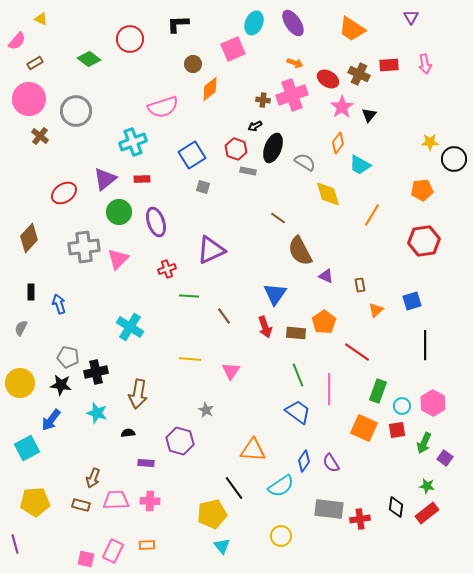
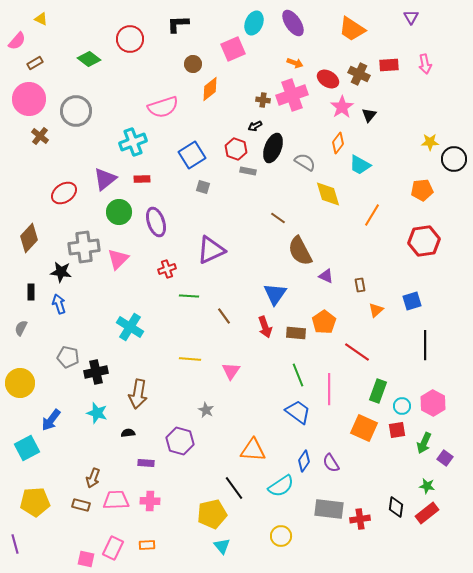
black star at (61, 385): moved 113 px up
pink rectangle at (113, 551): moved 3 px up
